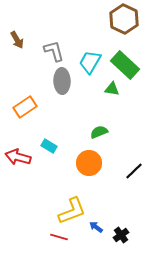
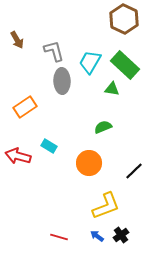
green semicircle: moved 4 px right, 5 px up
red arrow: moved 1 px up
yellow L-shape: moved 34 px right, 5 px up
blue arrow: moved 1 px right, 9 px down
